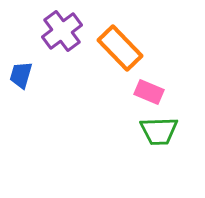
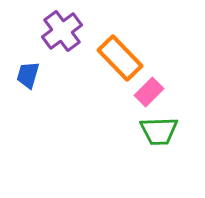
orange rectangle: moved 10 px down
blue trapezoid: moved 7 px right
pink rectangle: rotated 68 degrees counterclockwise
